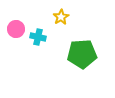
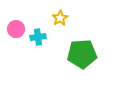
yellow star: moved 1 px left, 1 px down
cyan cross: rotated 21 degrees counterclockwise
